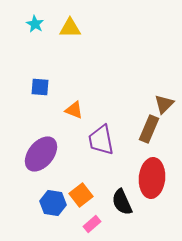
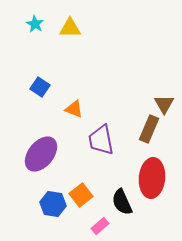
blue square: rotated 30 degrees clockwise
brown triangle: rotated 15 degrees counterclockwise
orange triangle: moved 1 px up
blue hexagon: moved 1 px down
pink rectangle: moved 8 px right, 2 px down
